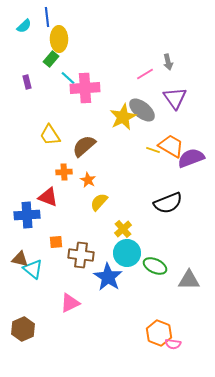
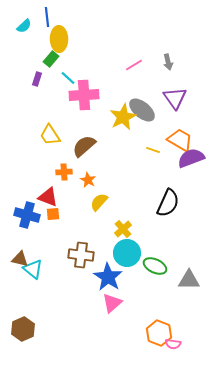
pink line: moved 11 px left, 9 px up
purple rectangle: moved 10 px right, 3 px up; rotated 32 degrees clockwise
pink cross: moved 1 px left, 7 px down
orange trapezoid: moved 9 px right, 6 px up
black semicircle: rotated 44 degrees counterclockwise
blue cross: rotated 20 degrees clockwise
orange square: moved 3 px left, 28 px up
pink triangle: moved 42 px right; rotated 15 degrees counterclockwise
